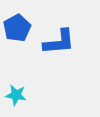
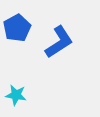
blue L-shape: rotated 28 degrees counterclockwise
